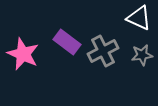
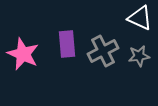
white triangle: moved 1 px right
purple rectangle: moved 2 px down; rotated 48 degrees clockwise
gray star: moved 3 px left, 1 px down
